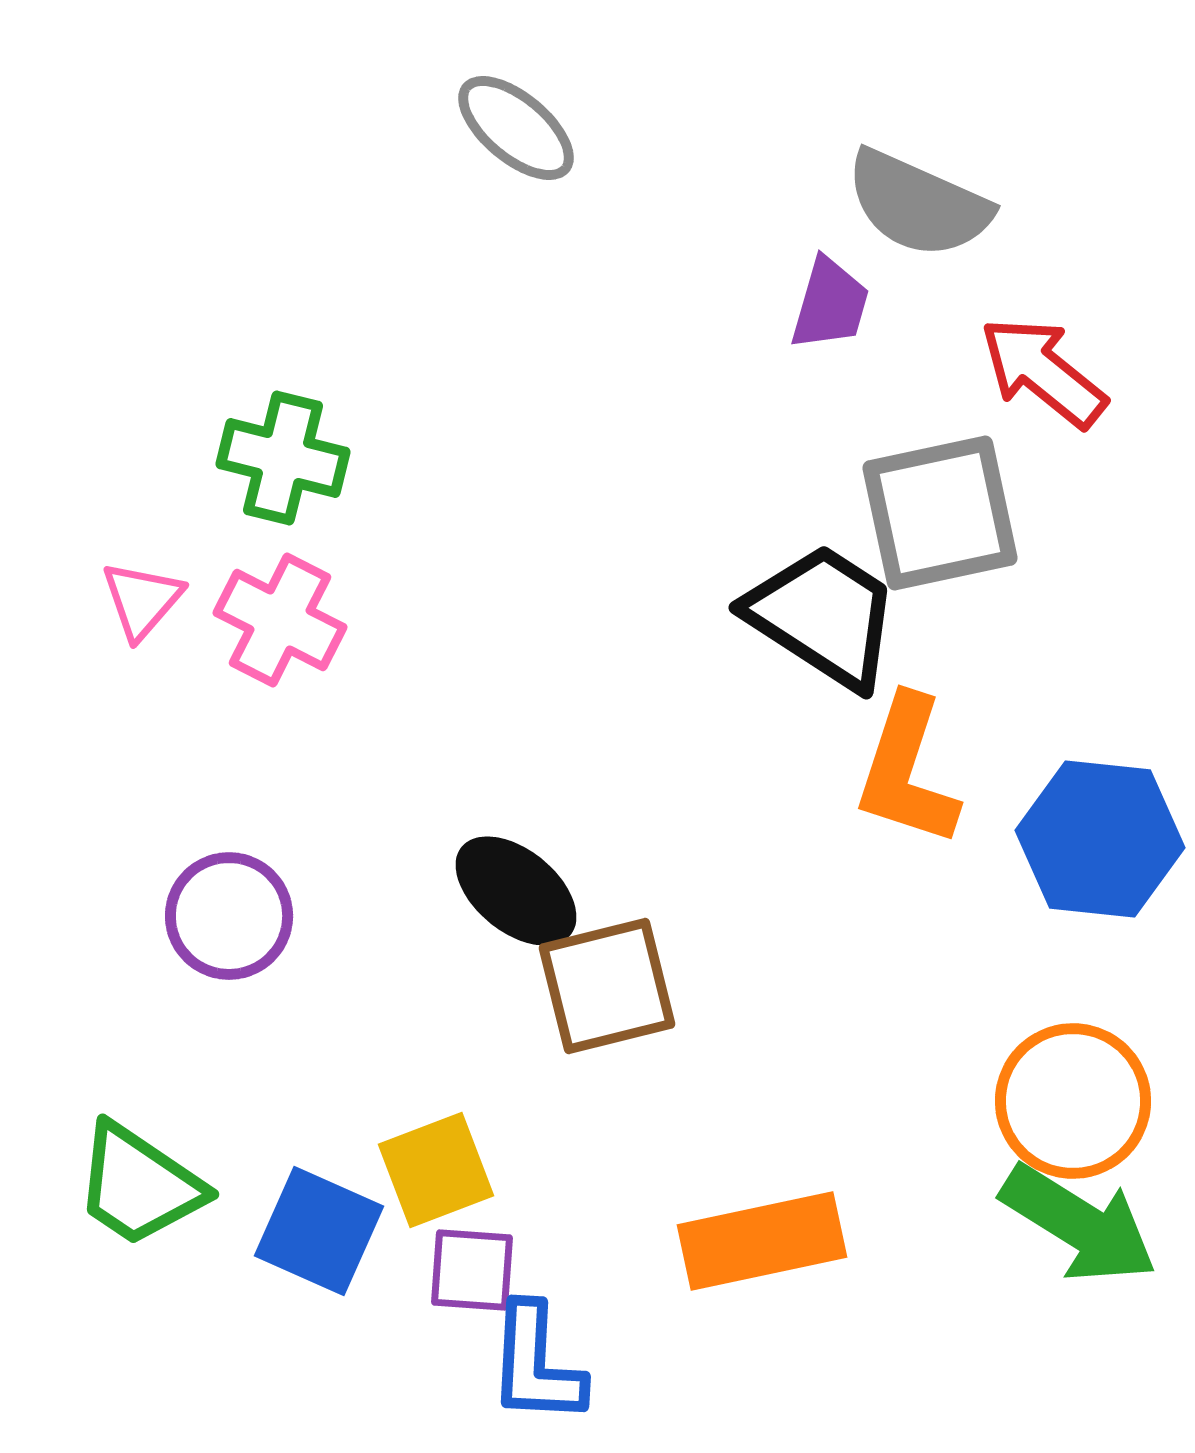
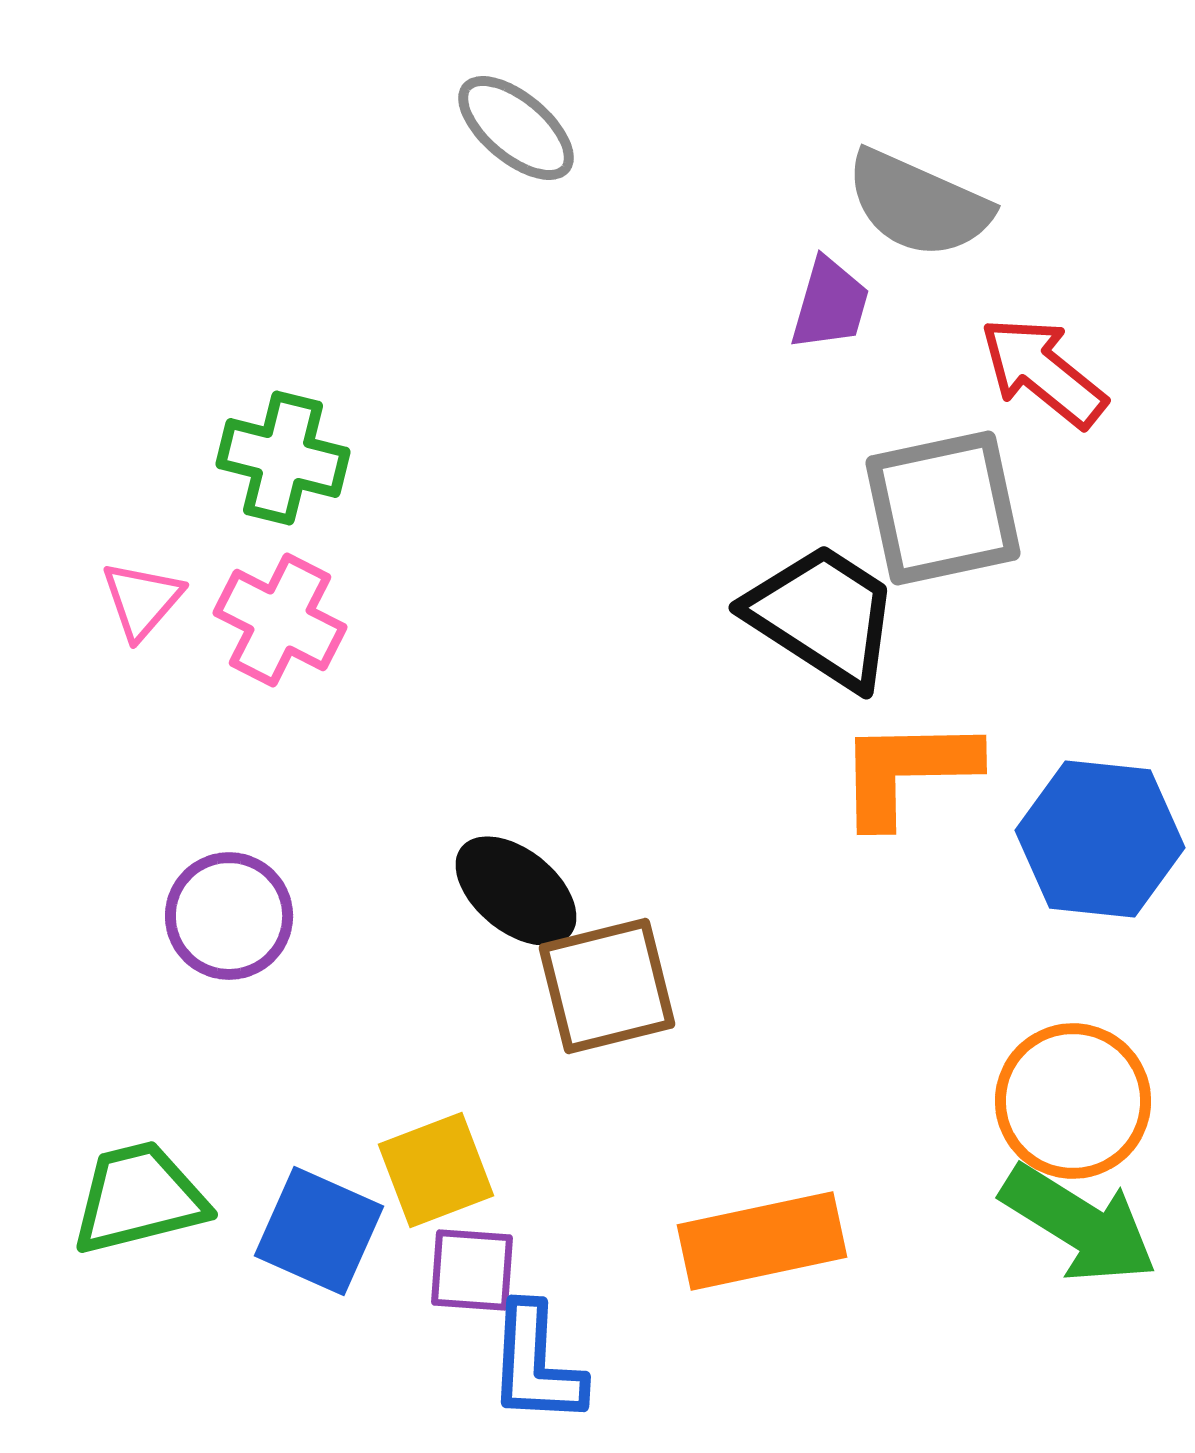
gray square: moved 3 px right, 5 px up
orange L-shape: rotated 71 degrees clockwise
green trapezoid: moved 13 px down; rotated 132 degrees clockwise
